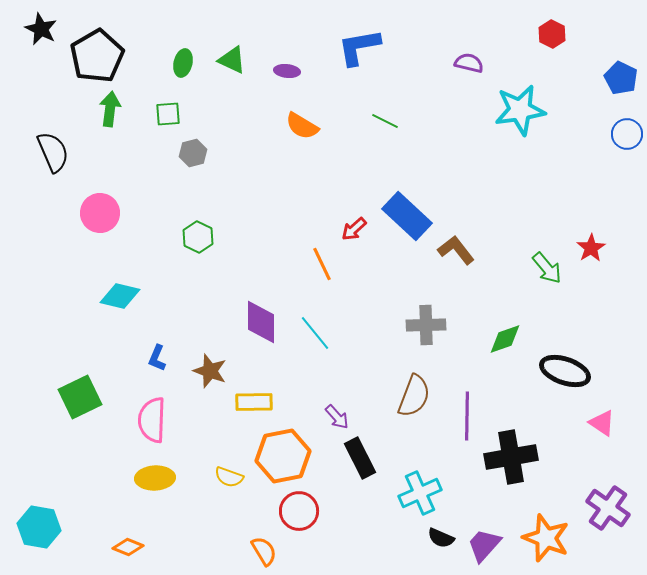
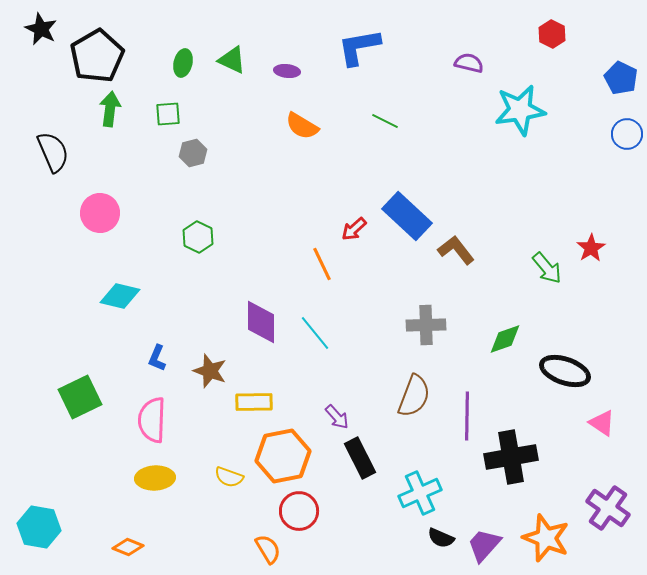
orange semicircle at (264, 551): moved 4 px right, 2 px up
